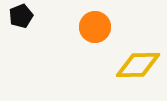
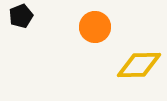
yellow diamond: moved 1 px right
